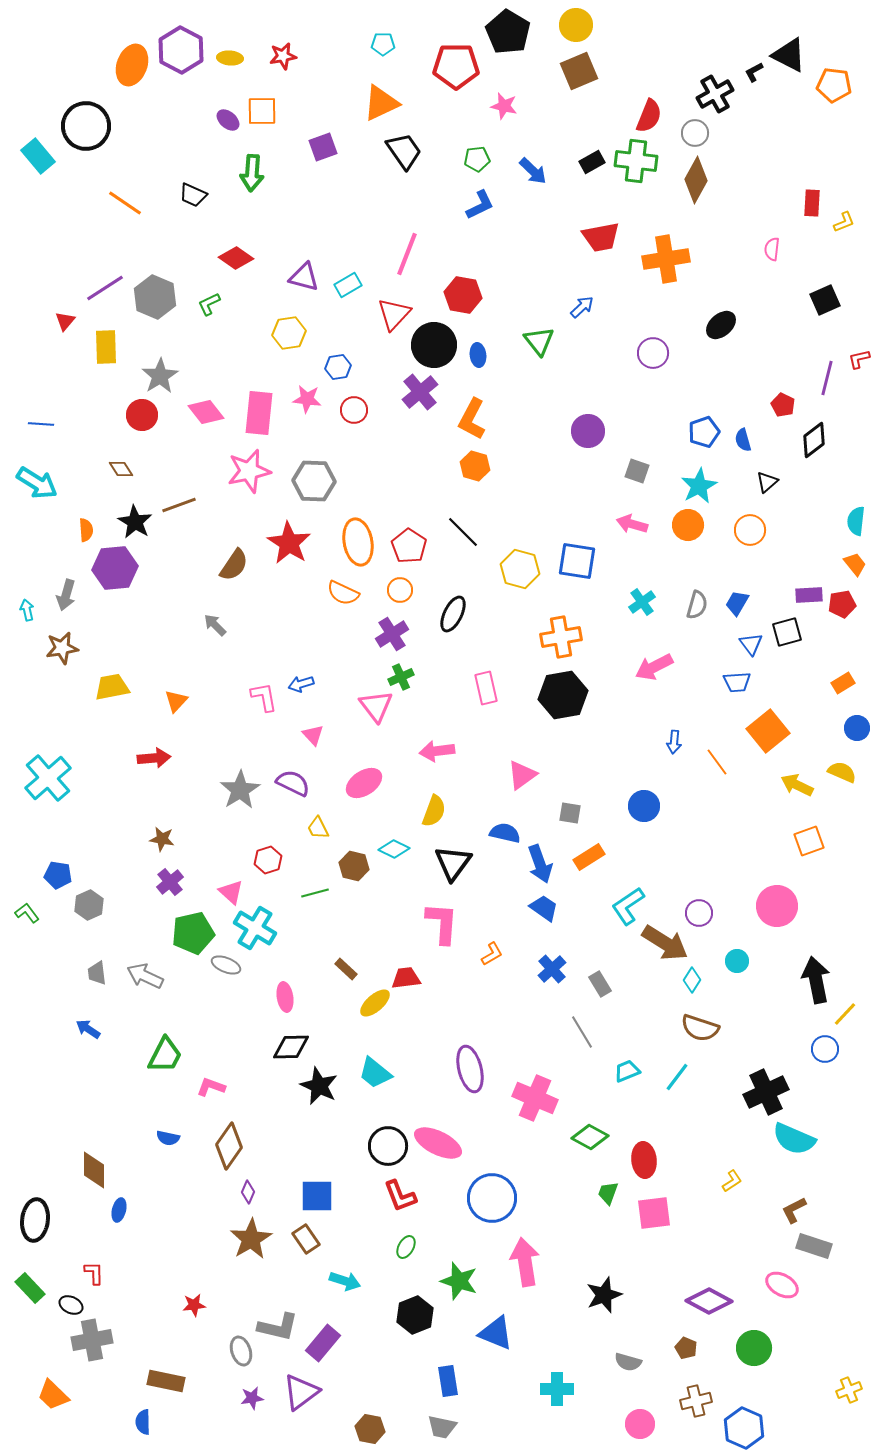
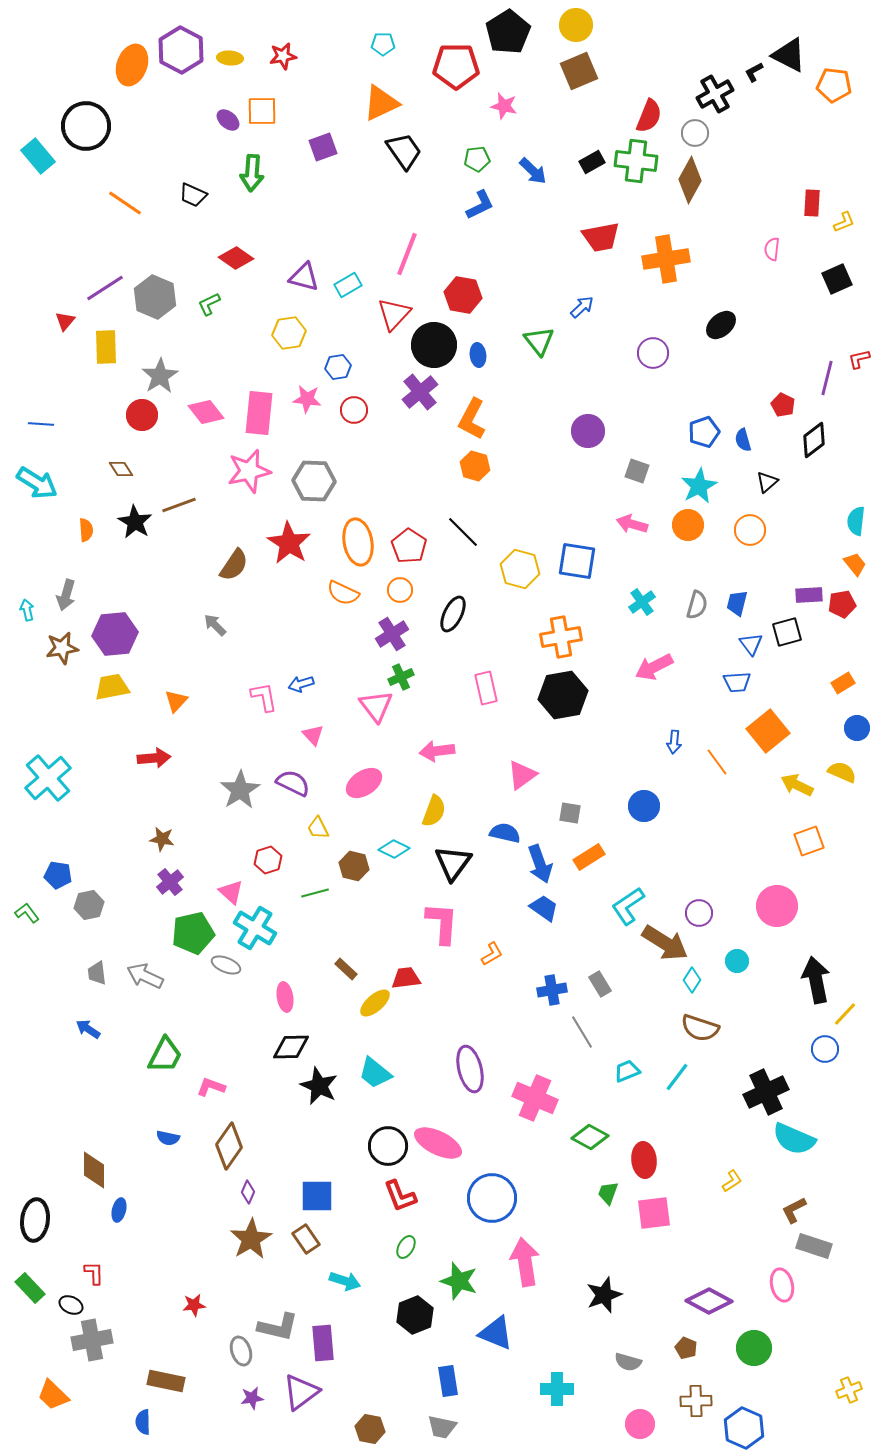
black pentagon at (508, 32): rotated 9 degrees clockwise
brown diamond at (696, 180): moved 6 px left
black square at (825, 300): moved 12 px right, 21 px up
purple hexagon at (115, 568): moved 66 px down
blue trapezoid at (737, 603): rotated 16 degrees counterclockwise
gray hexagon at (89, 905): rotated 12 degrees clockwise
blue cross at (552, 969): moved 21 px down; rotated 32 degrees clockwise
pink ellipse at (782, 1285): rotated 48 degrees clockwise
purple rectangle at (323, 1343): rotated 45 degrees counterclockwise
brown cross at (696, 1401): rotated 12 degrees clockwise
